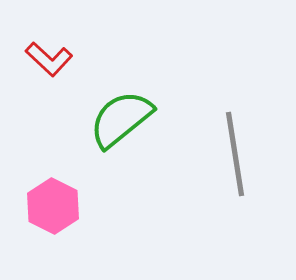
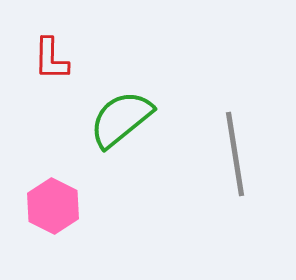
red L-shape: moved 2 px right; rotated 48 degrees clockwise
